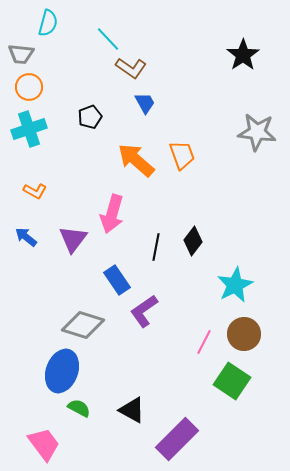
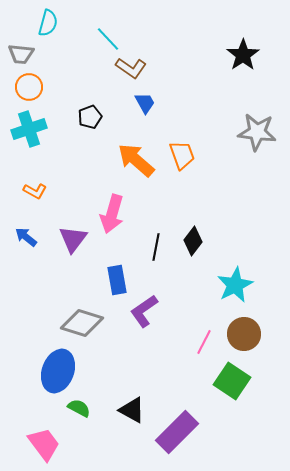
blue rectangle: rotated 24 degrees clockwise
gray diamond: moved 1 px left, 2 px up
blue ellipse: moved 4 px left
purple rectangle: moved 7 px up
